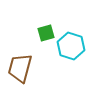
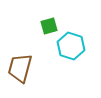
green square: moved 3 px right, 7 px up
